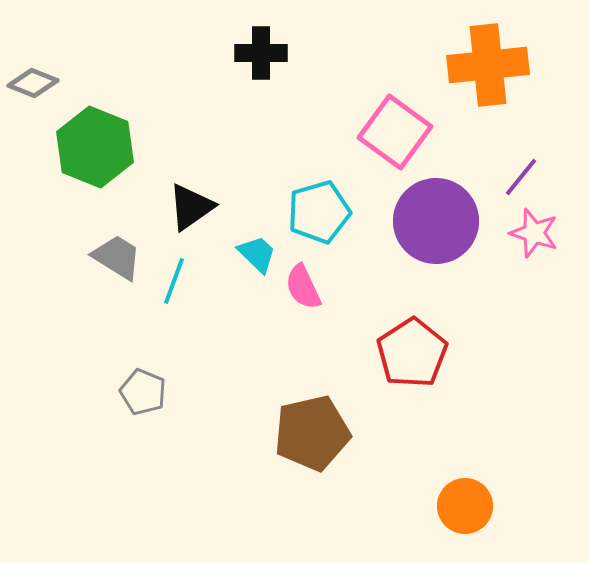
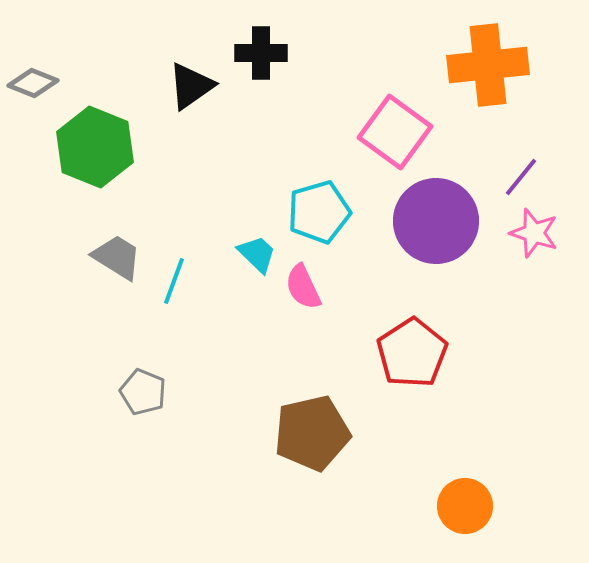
black triangle: moved 121 px up
